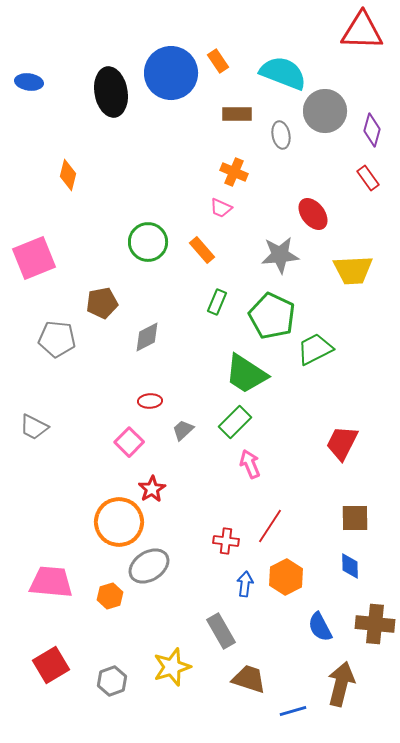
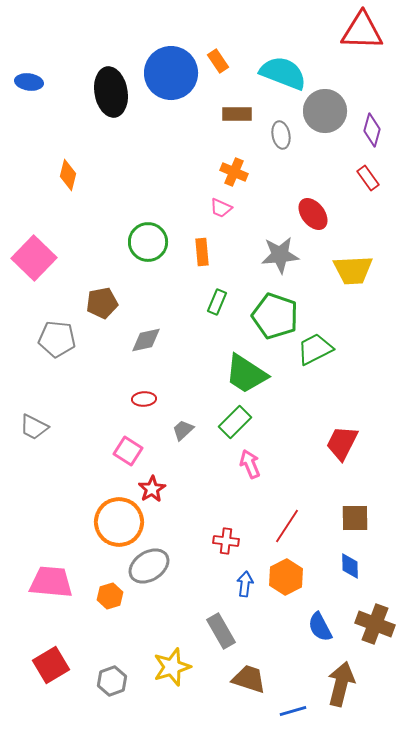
orange rectangle at (202, 250): moved 2 px down; rotated 36 degrees clockwise
pink square at (34, 258): rotated 24 degrees counterclockwise
green pentagon at (272, 316): moved 3 px right; rotated 6 degrees counterclockwise
gray diamond at (147, 337): moved 1 px left, 3 px down; rotated 16 degrees clockwise
red ellipse at (150, 401): moved 6 px left, 2 px up
pink square at (129, 442): moved 1 px left, 9 px down; rotated 12 degrees counterclockwise
red line at (270, 526): moved 17 px right
brown cross at (375, 624): rotated 15 degrees clockwise
